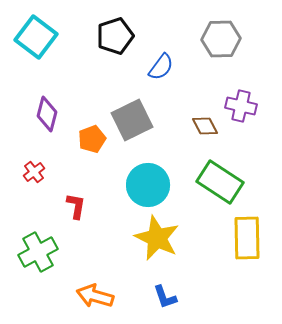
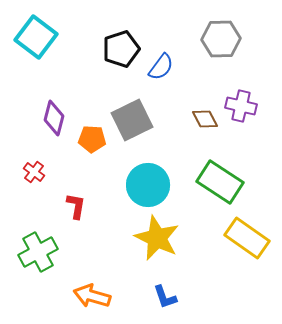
black pentagon: moved 6 px right, 13 px down
purple diamond: moved 7 px right, 4 px down
brown diamond: moved 7 px up
orange pentagon: rotated 24 degrees clockwise
red cross: rotated 15 degrees counterclockwise
yellow rectangle: rotated 54 degrees counterclockwise
orange arrow: moved 3 px left
